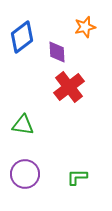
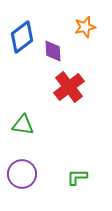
purple diamond: moved 4 px left, 1 px up
purple circle: moved 3 px left
